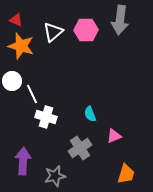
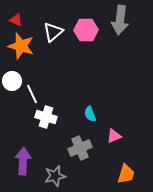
gray cross: rotated 10 degrees clockwise
